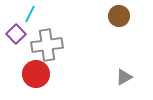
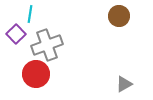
cyan line: rotated 18 degrees counterclockwise
gray cross: rotated 12 degrees counterclockwise
gray triangle: moved 7 px down
